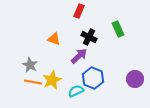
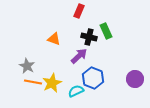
green rectangle: moved 12 px left, 2 px down
black cross: rotated 14 degrees counterclockwise
gray star: moved 3 px left, 1 px down
yellow star: moved 3 px down
